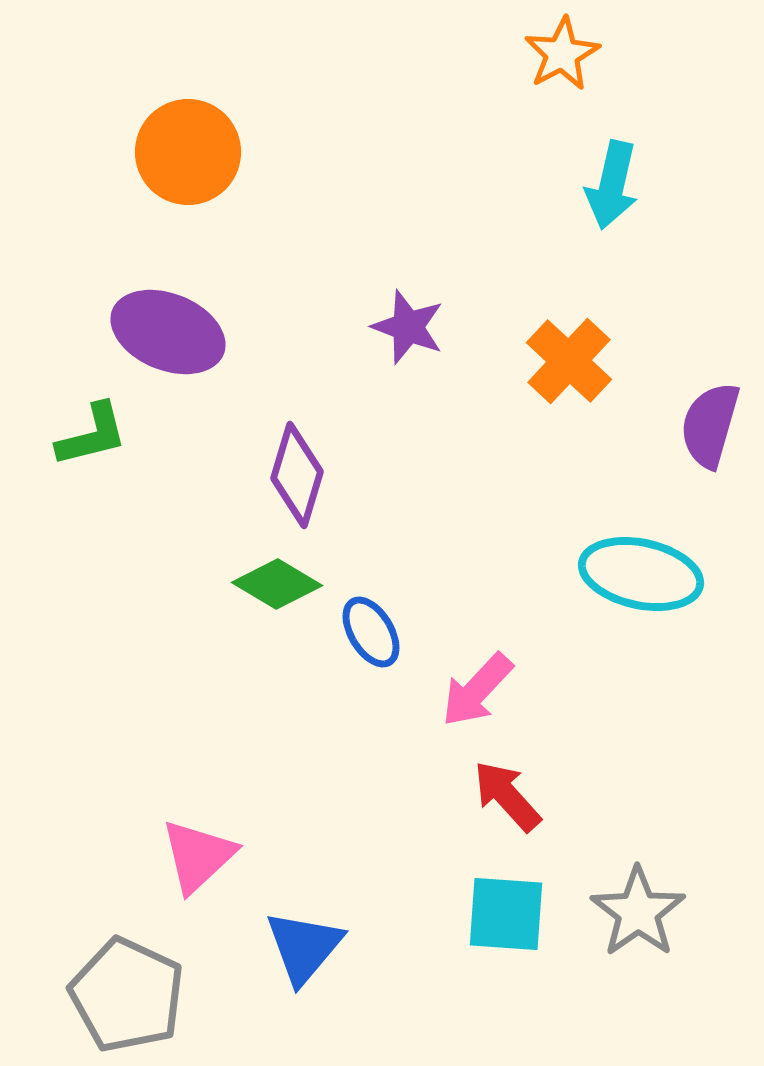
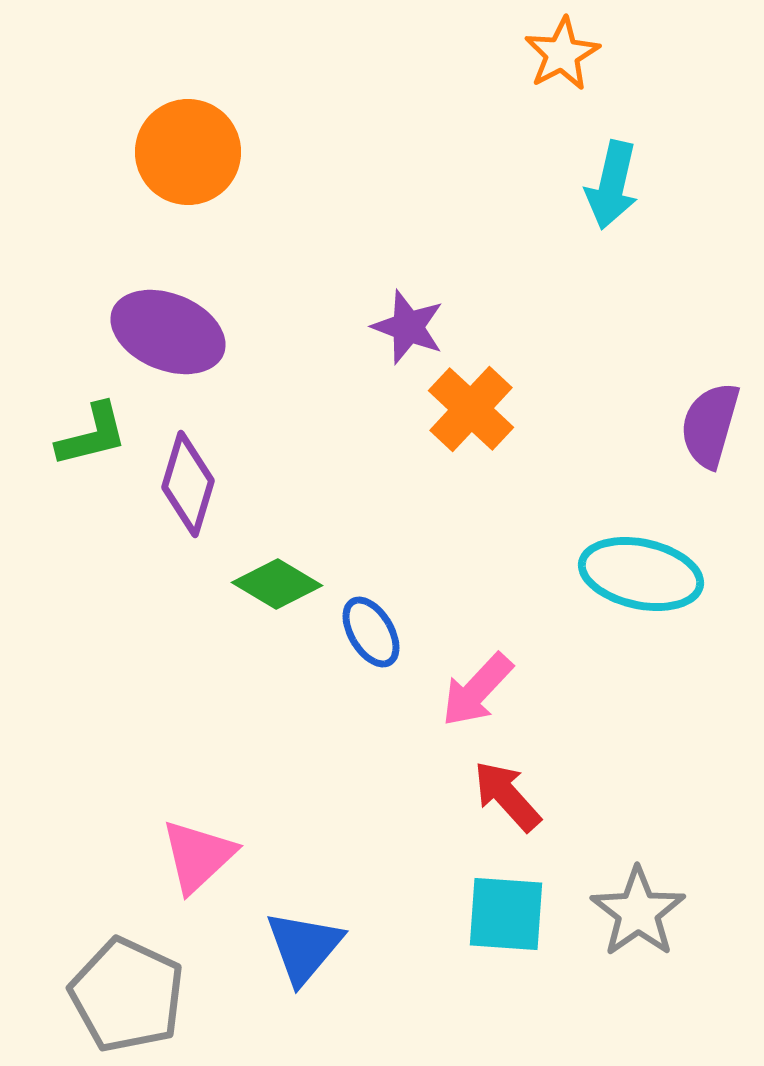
orange cross: moved 98 px left, 48 px down
purple diamond: moved 109 px left, 9 px down
